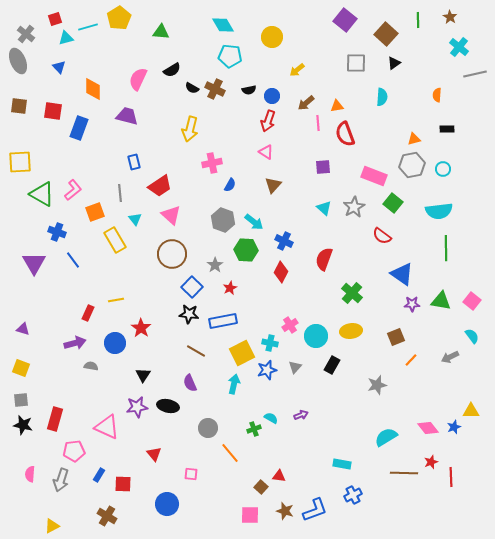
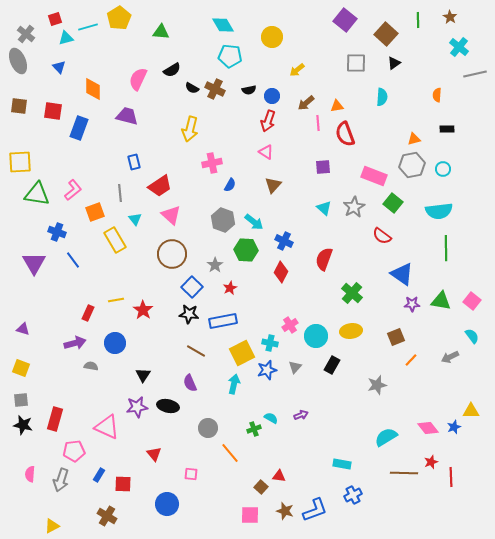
green triangle at (42, 194): moved 5 px left; rotated 20 degrees counterclockwise
red star at (141, 328): moved 2 px right, 18 px up
